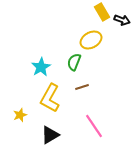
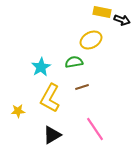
yellow rectangle: rotated 48 degrees counterclockwise
green semicircle: rotated 60 degrees clockwise
yellow star: moved 2 px left, 4 px up; rotated 16 degrees clockwise
pink line: moved 1 px right, 3 px down
black triangle: moved 2 px right
